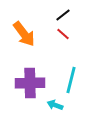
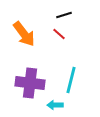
black line: moved 1 px right; rotated 21 degrees clockwise
red line: moved 4 px left
purple cross: rotated 8 degrees clockwise
cyan arrow: rotated 21 degrees counterclockwise
